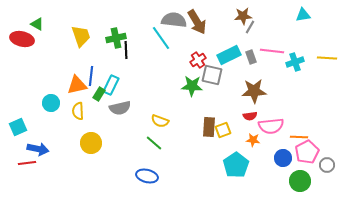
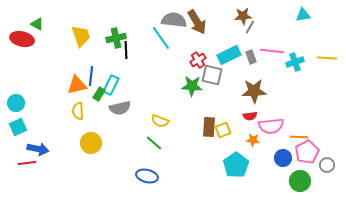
cyan circle at (51, 103): moved 35 px left
